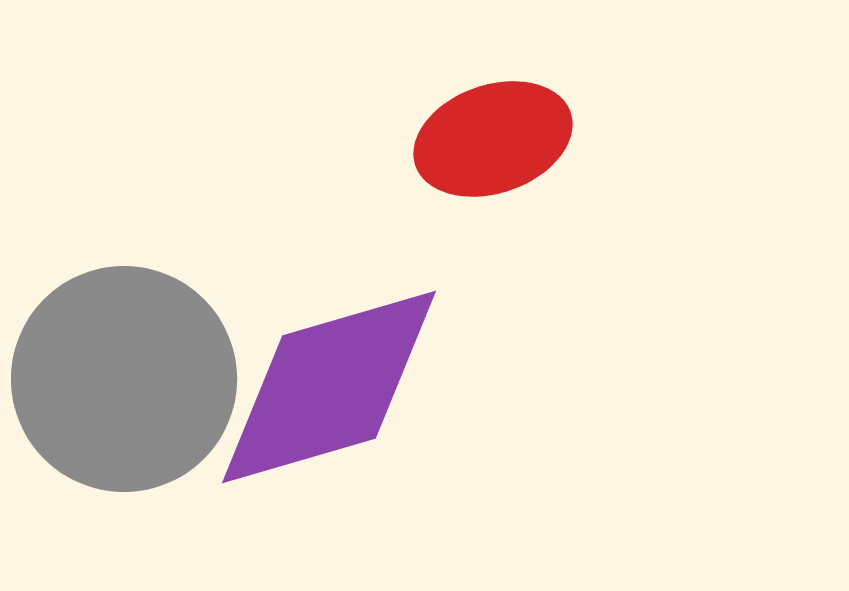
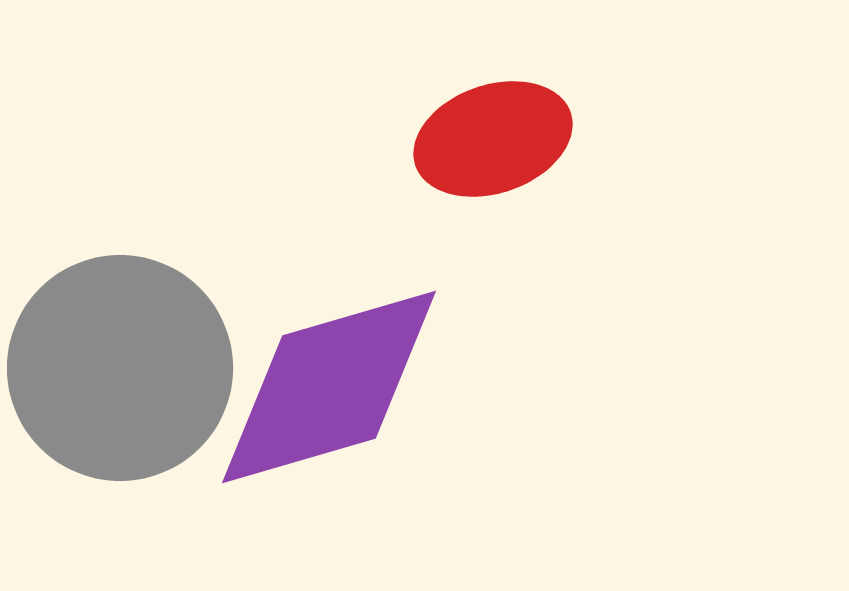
gray circle: moved 4 px left, 11 px up
